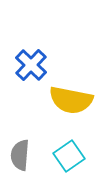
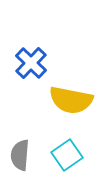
blue cross: moved 2 px up
cyan square: moved 2 px left, 1 px up
